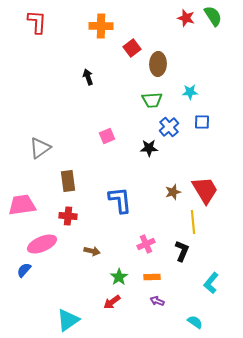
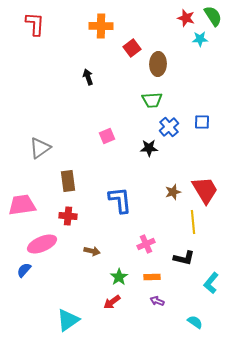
red L-shape: moved 2 px left, 2 px down
cyan star: moved 10 px right, 53 px up
black L-shape: moved 2 px right, 7 px down; rotated 80 degrees clockwise
